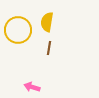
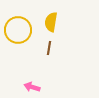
yellow semicircle: moved 4 px right
